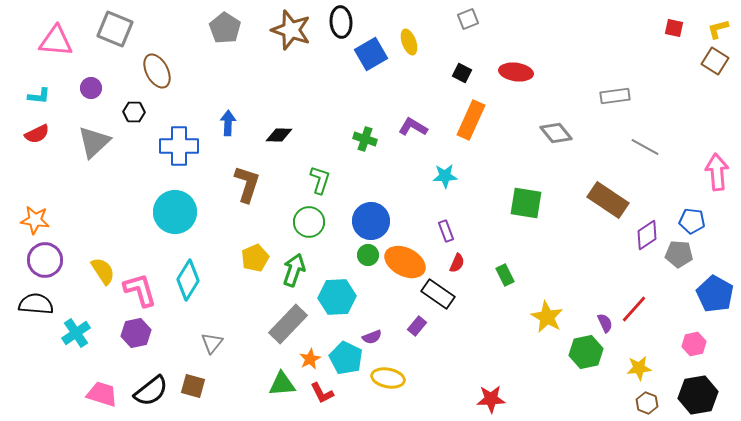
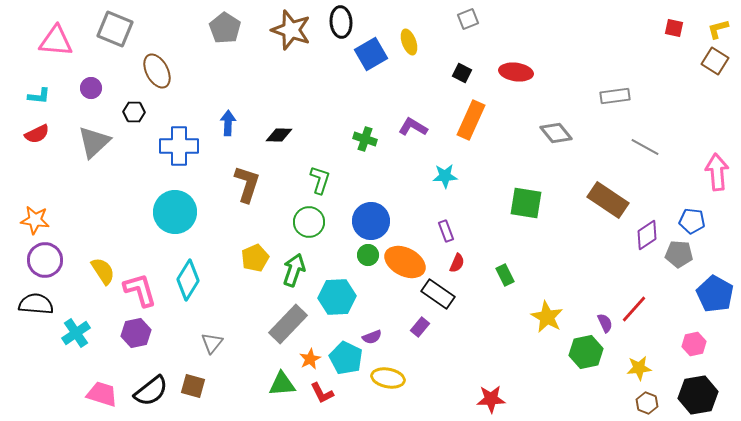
purple rectangle at (417, 326): moved 3 px right, 1 px down
